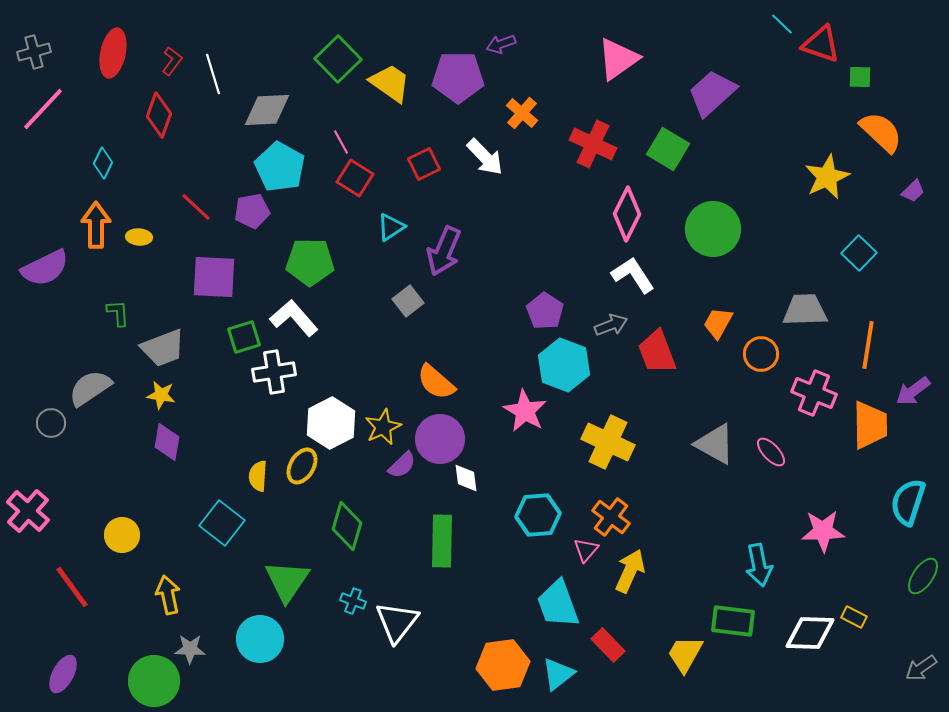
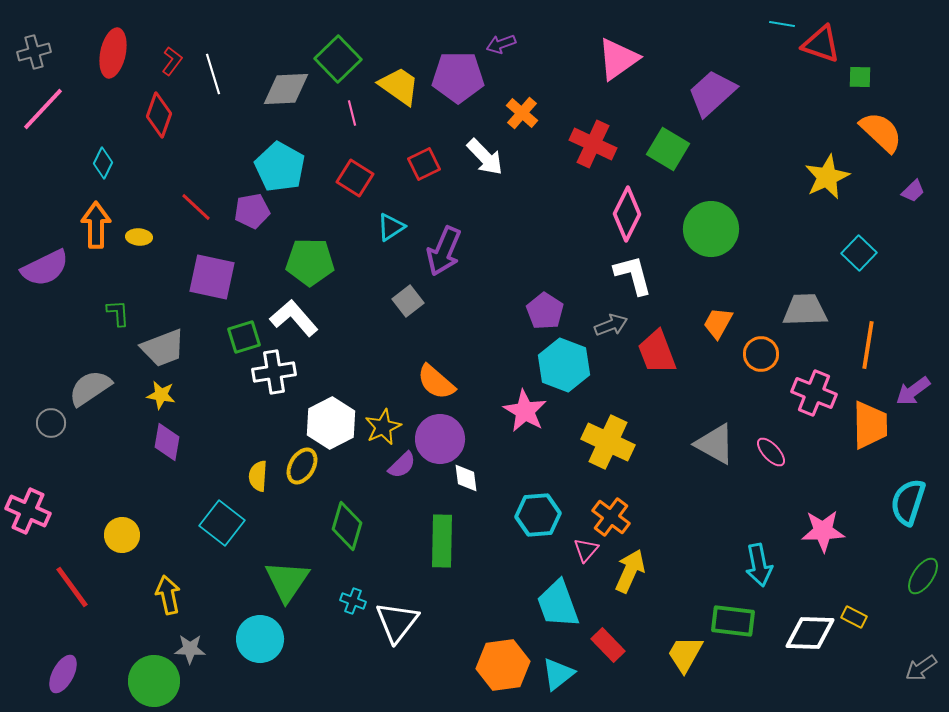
cyan line at (782, 24): rotated 35 degrees counterclockwise
yellow trapezoid at (390, 83): moved 9 px right, 3 px down
gray diamond at (267, 110): moved 19 px right, 21 px up
pink line at (341, 142): moved 11 px right, 29 px up; rotated 15 degrees clockwise
green circle at (713, 229): moved 2 px left
white L-shape at (633, 275): rotated 18 degrees clockwise
purple square at (214, 277): moved 2 px left; rotated 9 degrees clockwise
pink cross at (28, 511): rotated 18 degrees counterclockwise
